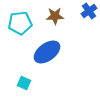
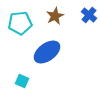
blue cross: moved 4 px down; rotated 14 degrees counterclockwise
brown star: rotated 24 degrees counterclockwise
cyan square: moved 2 px left, 2 px up
